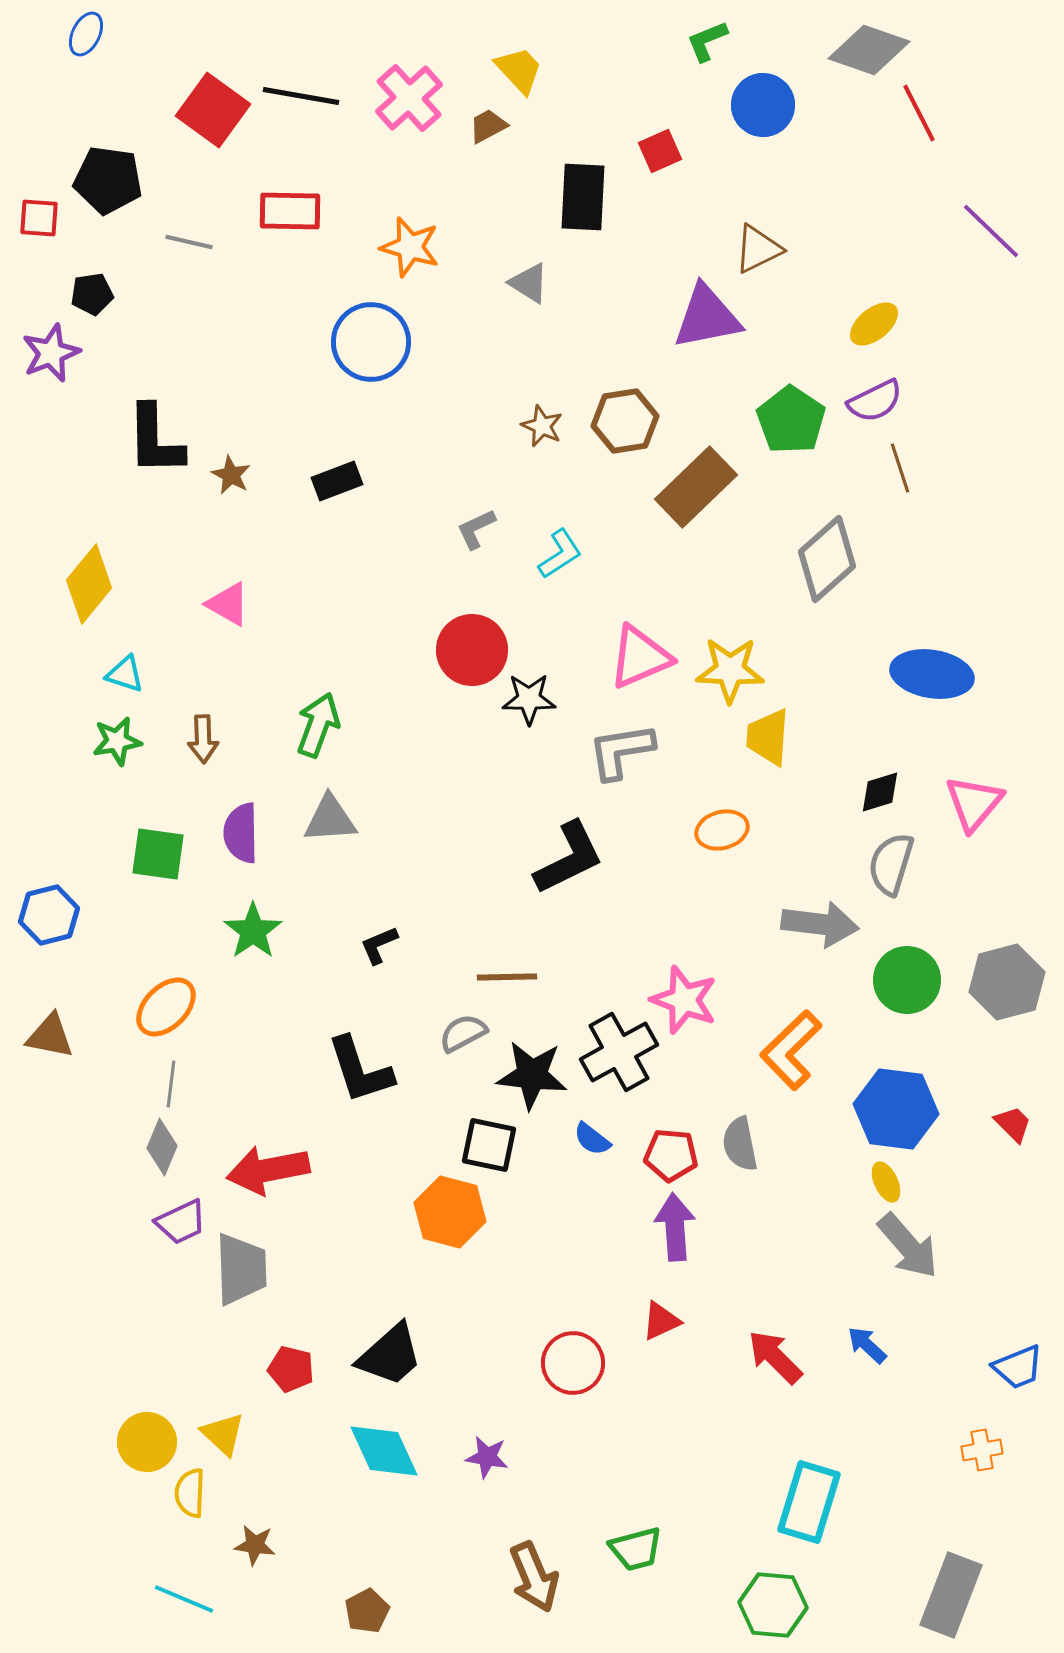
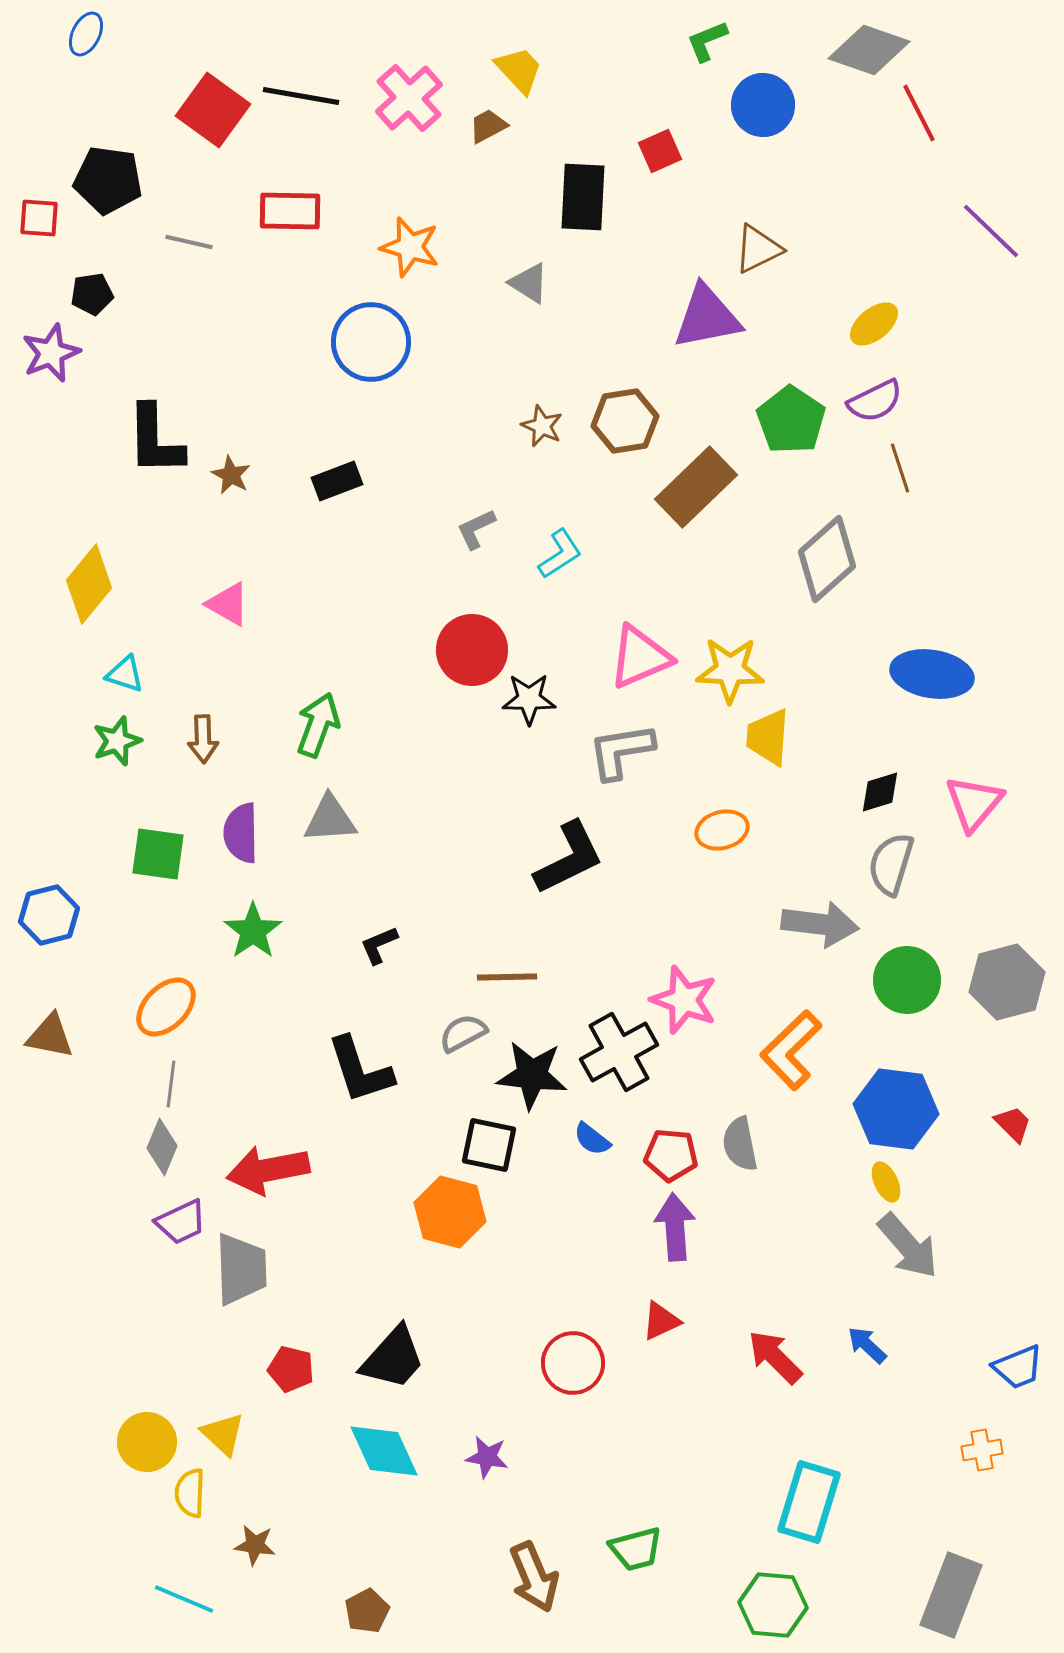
green star at (117, 741): rotated 9 degrees counterclockwise
black trapezoid at (390, 1355): moved 3 px right, 3 px down; rotated 6 degrees counterclockwise
